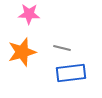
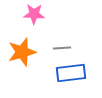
pink star: moved 5 px right
gray line: rotated 18 degrees counterclockwise
